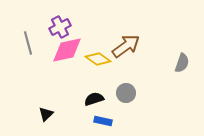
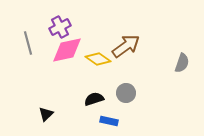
blue rectangle: moved 6 px right
